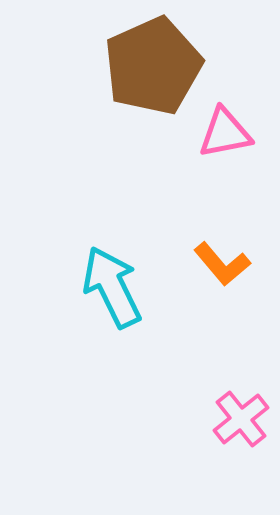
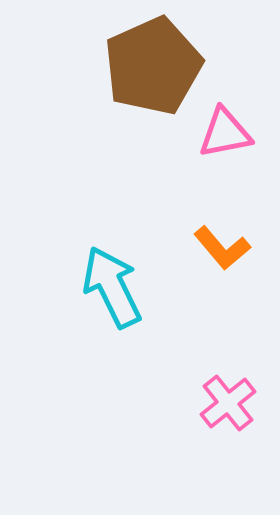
orange L-shape: moved 16 px up
pink cross: moved 13 px left, 16 px up
